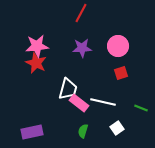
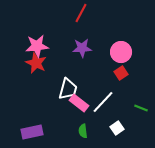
pink circle: moved 3 px right, 6 px down
red square: rotated 16 degrees counterclockwise
white line: rotated 60 degrees counterclockwise
green semicircle: rotated 24 degrees counterclockwise
